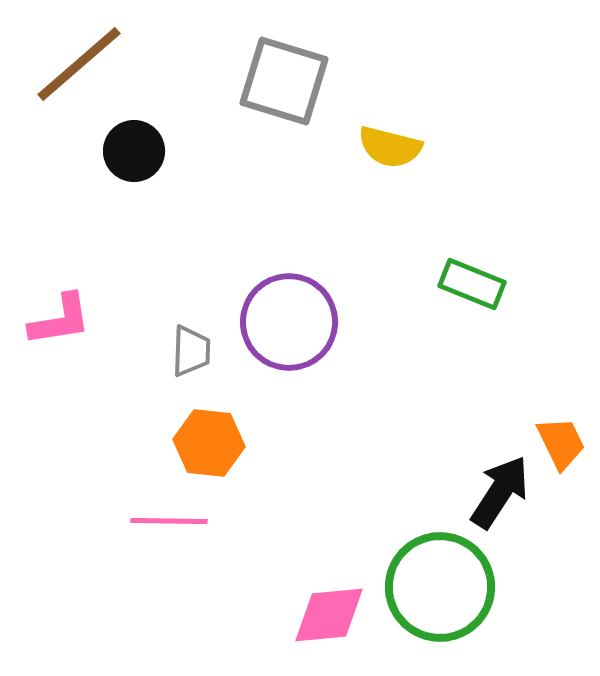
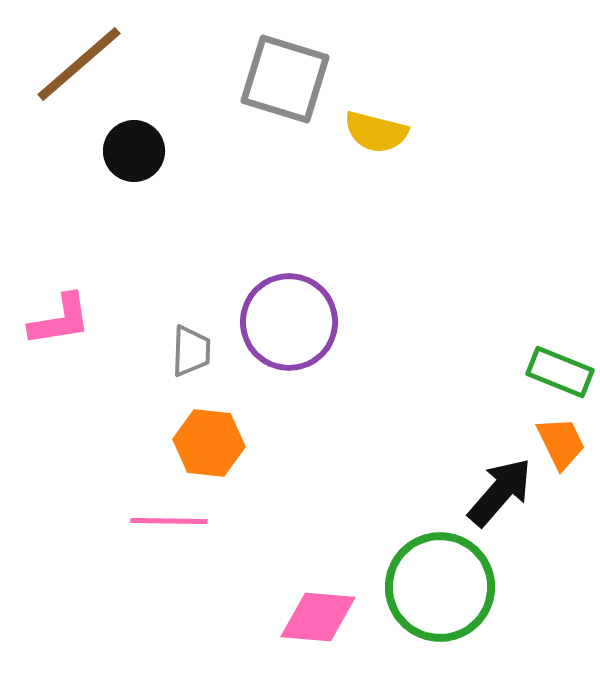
gray square: moved 1 px right, 2 px up
yellow semicircle: moved 14 px left, 15 px up
green rectangle: moved 88 px right, 88 px down
black arrow: rotated 8 degrees clockwise
pink diamond: moved 11 px left, 2 px down; rotated 10 degrees clockwise
